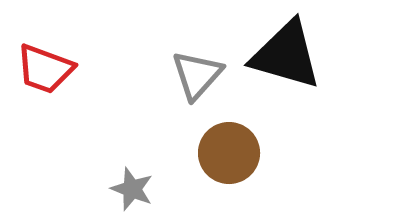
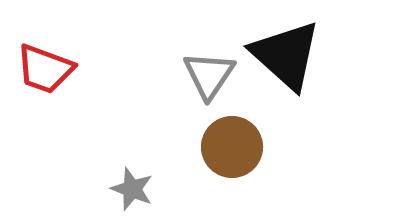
black triangle: rotated 26 degrees clockwise
gray triangle: moved 12 px right; rotated 8 degrees counterclockwise
brown circle: moved 3 px right, 6 px up
